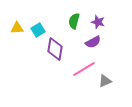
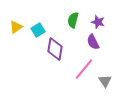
green semicircle: moved 1 px left, 1 px up
yellow triangle: moved 1 px left, 1 px up; rotated 32 degrees counterclockwise
purple semicircle: rotated 91 degrees clockwise
pink line: rotated 20 degrees counterclockwise
gray triangle: rotated 40 degrees counterclockwise
